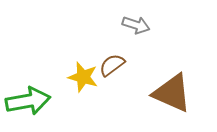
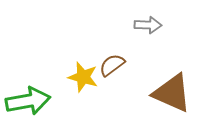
gray arrow: moved 12 px right; rotated 16 degrees counterclockwise
